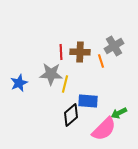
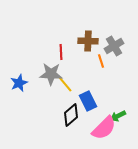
brown cross: moved 8 px right, 11 px up
yellow line: rotated 54 degrees counterclockwise
blue rectangle: rotated 60 degrees clockwise
green arrow: moved 1 px left, 3 px down
pink semicircle: moved 1 px up
